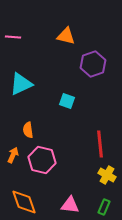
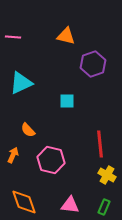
cyan triangle: moved 1 px up
cyan square: rotated 21 degrees counterclockwise
orange semicircle: rotated 35 degrees counterclockwise
pink hexagon: moved 9 px right
